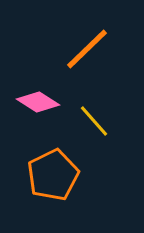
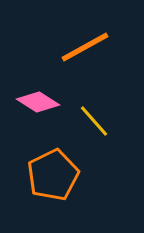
orange line: moved 2 px left, 2 px up; rotated 15 degrees clockwise
